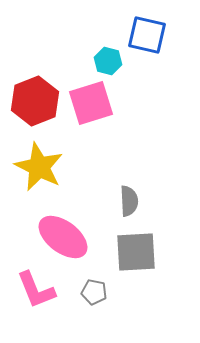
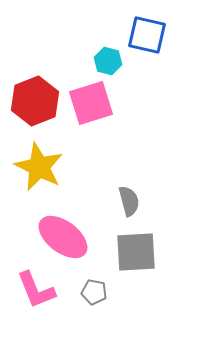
gray semicircle: rotated 12 degrees counterclockwise
